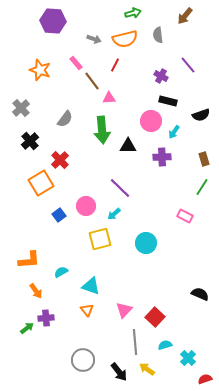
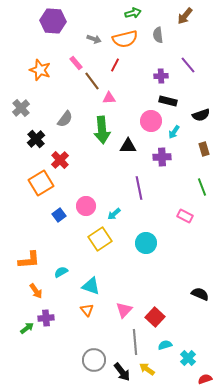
purple cross at (161, 76): rotated 32 degrees counterclockwise
black cross at (30, 141): moved 6 px right, 2 px up
brown rectangle at (204, 159): moved 10 px up
green line at (202, 187): rotated 54 degrees counterclockwise
purple line at (120, 188): moved 19 px right; rotated 35 degrees clockwise
yellow square at (100, 239): rotated 20 degrees counterclockwise
gray circle at (83, 360): moved 11 px right
black arrow at (119, 372): moved 3 px right
